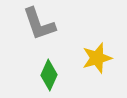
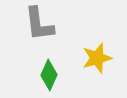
gray L-shape: rotated 12 degrees clockwise
